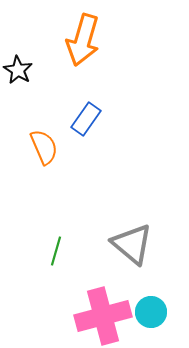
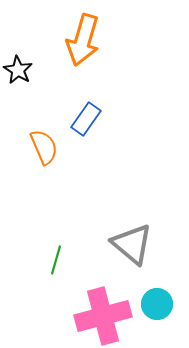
green line: moved 9 px down
cyan circle: moved 6 px right, 8 px up
